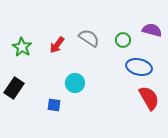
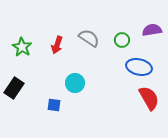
purple semicircle: rotated 24 degrees counterclockwise
green circle: moved 1 px left
red arrow: rotated 18 degrees counterclockwise
